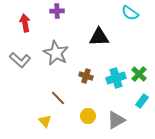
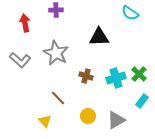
purple cross: moved 1 px left, 1 px up
